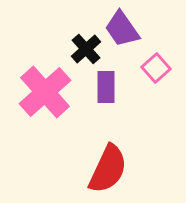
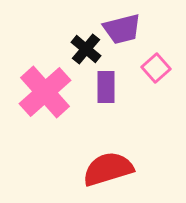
purple trapezoid: rotated 69 degrees counterclockwise
black cross: rotated 8 degrees counterclockwise
red semicircle: rotated 132 degrees counterclockwise
